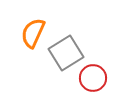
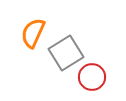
red circle: moved 1 px left, 1 px up
